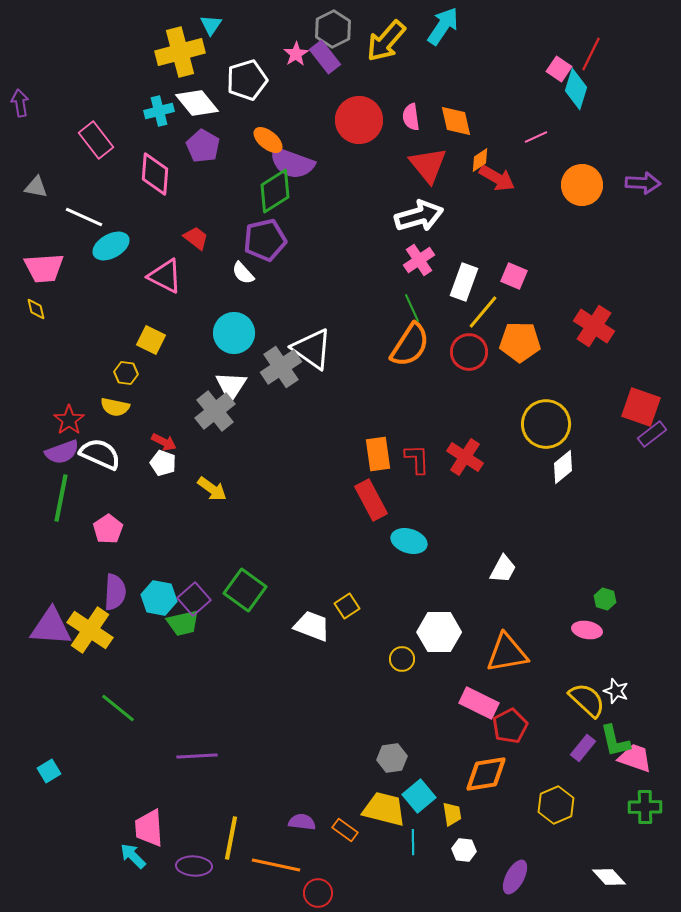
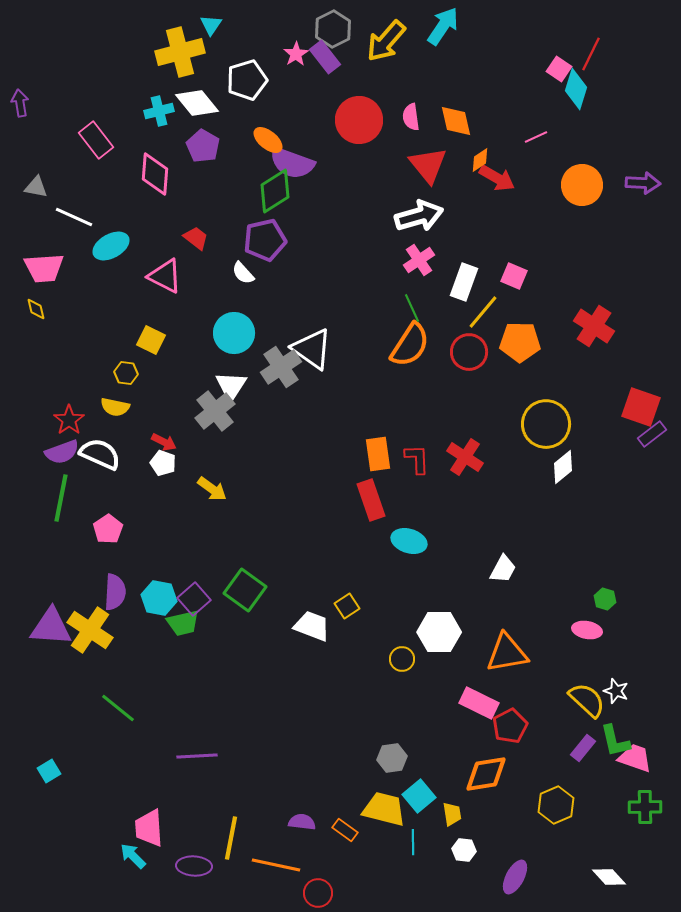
white line at (84, 217): moved 10 px left
red rectangle at (371, 500): rotated 9 degrees clockwise
